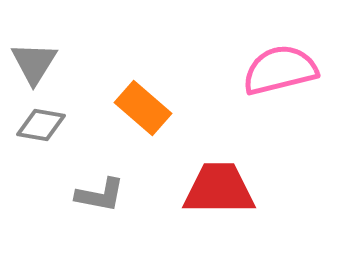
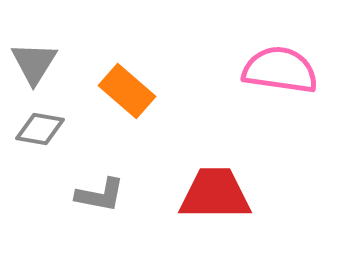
pink semicircle: rotated 22 degrees clockwise
orange rectangle: moved 16 px left, 17 px up
gray diamond: moved 1 px left, 4 px down
red trapezoid: moved 4 px left, 5 px down
